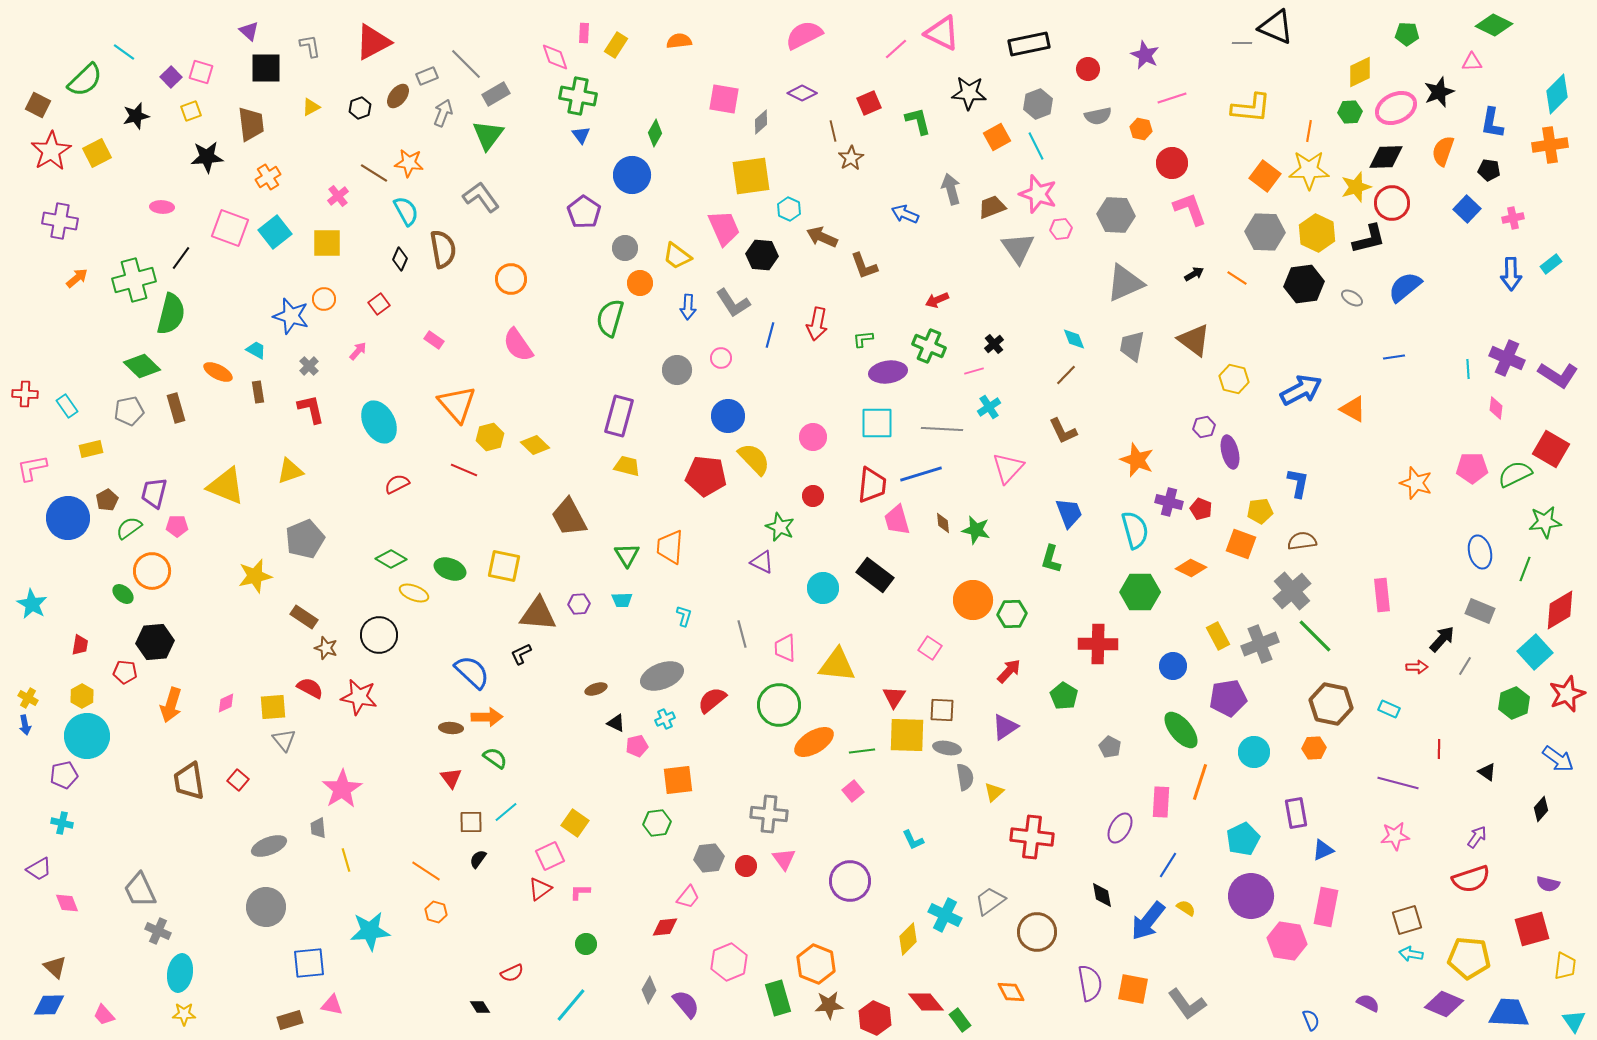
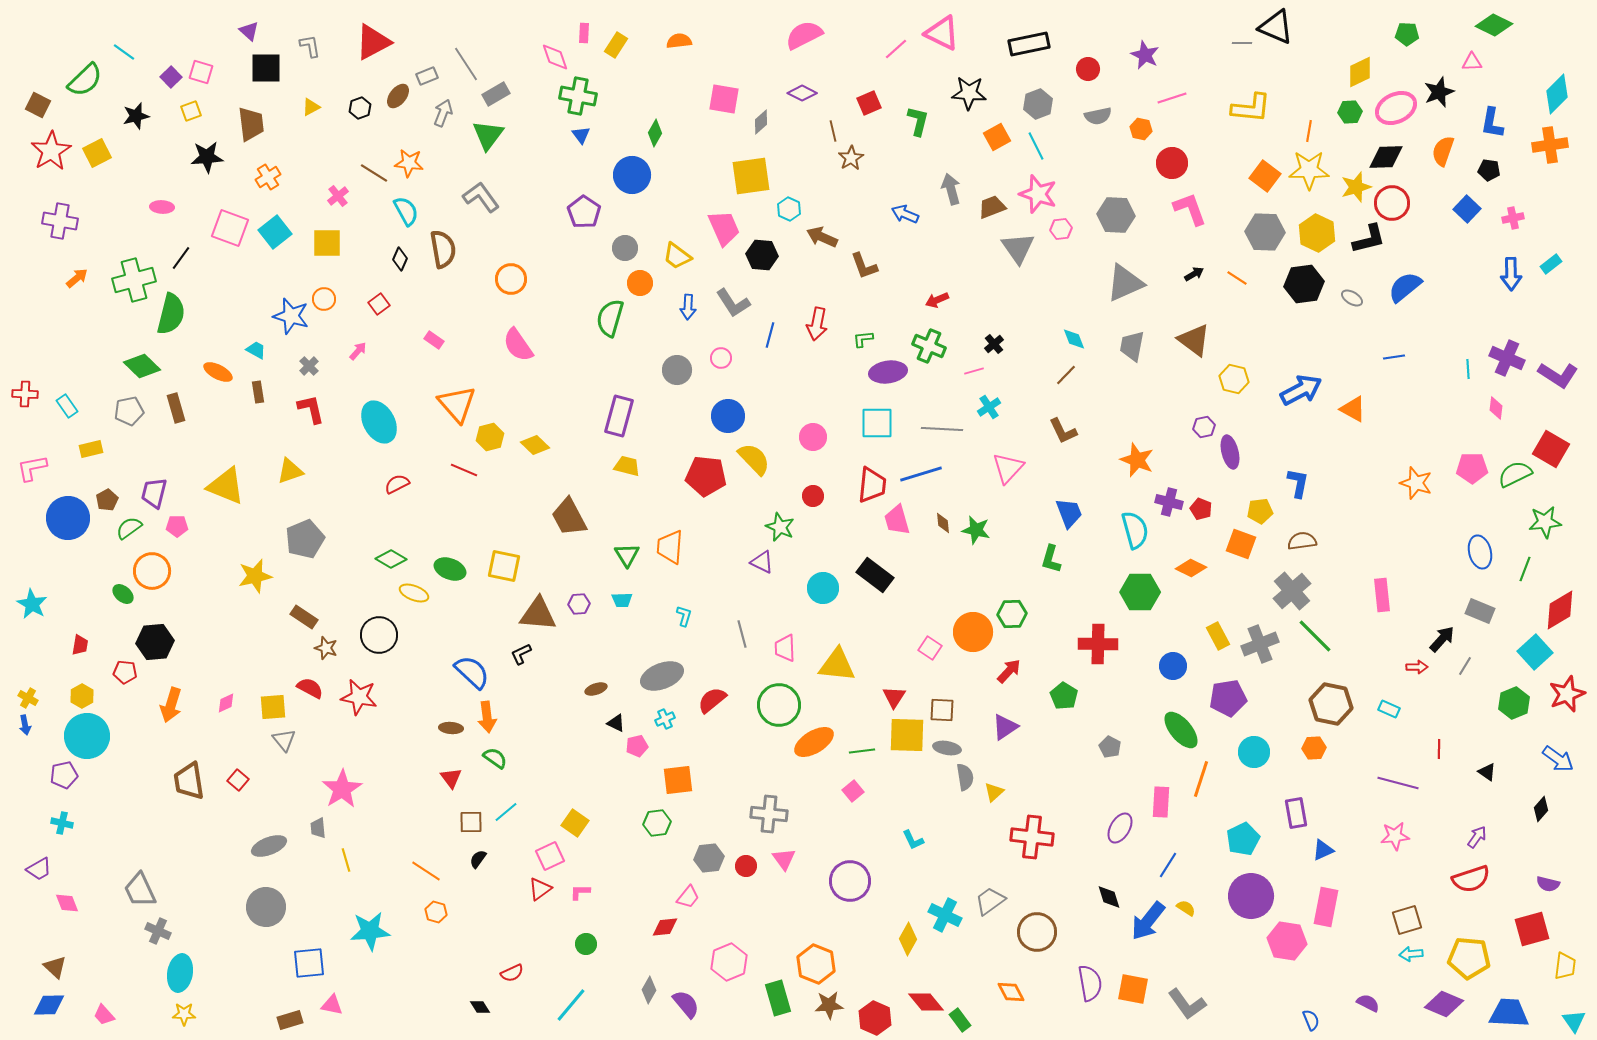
gray line at (466, 64): rotated 12 degrees clockwise
green L-shape at (918, 121): rotated 28 degrees clockwise
orange circle at (973, 600): moved 32 px down
orange arrow at (487, 717): rotated 84 degrees clockwise
orange line at (1200, 782): moved 1 px right, 3 px up
black diamond at (1102, 895): moved 7 px right, 2 px down; rotated 8 degrees counterclockwise
yellow diamond at (908, 939): rotated 16 degrees counterclockwise
cyan arrow at (1411, 954): rotated 15 degrees counterclockwise
